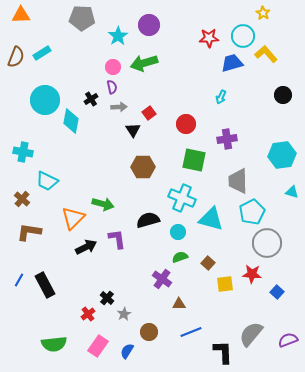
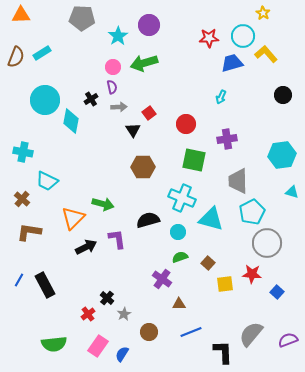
blue semicircle at (127, 351): moved 5 px left, 3 px down
